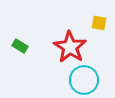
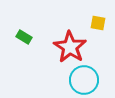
yellow square: moved 1 px left
green rectangle: moved 4 px right, 9 px up
